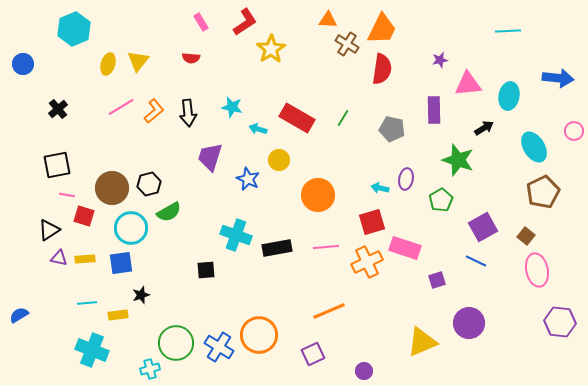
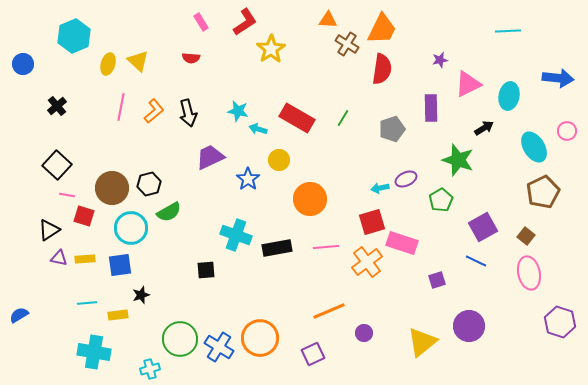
cyan hexagon at (74, 29): moved 7 px down
yellow triangle at (138, 61): rotated 25 degrees counterclockwise
pink triangle at (468, 84): rotated 20 degrees counterclockwise
pink line at (121, 107): rotated 48 degrees counterclockwise
cyan star at (232, 107): moved 6 px right, 4 px down
black cross at (58, 109): moved 1 px left, 3 px up
purple rectangle at (434, 110): moved 3 px left, 2 px up
black arrow at (188, 113): rotated 8 degrees counterclockwise
gray pentagon at (392, 129): rotated 30 degrees counterclockwise
pink circle at (574, 131): moved 7 px left
purple trapezoid at (210, 157): rotated 48 degrees clockwise
black square at (57, 165): rotated 36 degrees counterclockwise
blue star at (248, 179): rotated 10 degrees clockwise
purple ellipse at (406, 179): rotated 55 degrees clockwise
cyan arrow at (380, 188): rotated 24 degrees counterclockwise
orange circle at (318, 195): moved 8 px left, 4 px down
pink rectangle at (405, 248): moved 3 px left, 5 px up
orange cross at (367, 262): rotated 12 degrees counterclockwise
blue square at (121, 263): moved 1 px left, 2 px down
pink ellipse at (537, 270): moved 8 px left, 3 px down
purple hexagon at (560, 322): rotated 12 degrees clockwise
purple circle at (469, 323): moved 3 px down
orange circle at (259, 335): moved 1 px right, 3 px down
yellow triangle at (422, 342): rotated 16 degrees counterclockwise
green circle at (176, 343): moved 4 px right, 4 px up
cyan cross at (92, 350): moved 2 px right, 2 px down; rotated 12 degrees counterclockwise
purple circle at (364, 371): moved 38 px up
